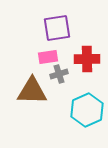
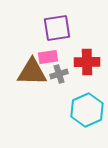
red cross: moved 3 px down
brown triangle: moved 19 px up
